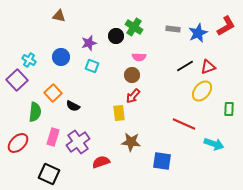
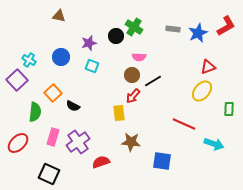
black line: moved 32 px left, 15 px down
